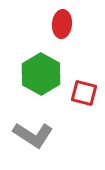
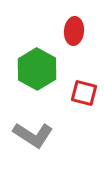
red ellipse: moved 12 px right, 7 px down
green hexagon: moved 4 px left, 5 px up
